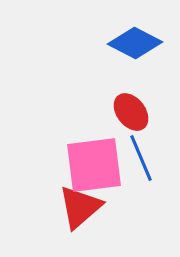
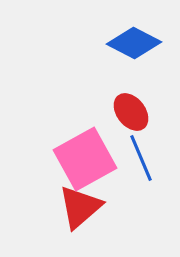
blue diamond: moved 1 px left
pink square: moved 9 px left, 6 px up; rotated 22 degrees counterclockwise
